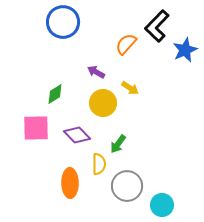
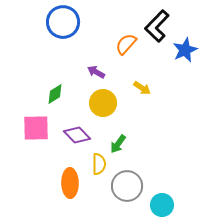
yellow arrow: moved 12 px right
